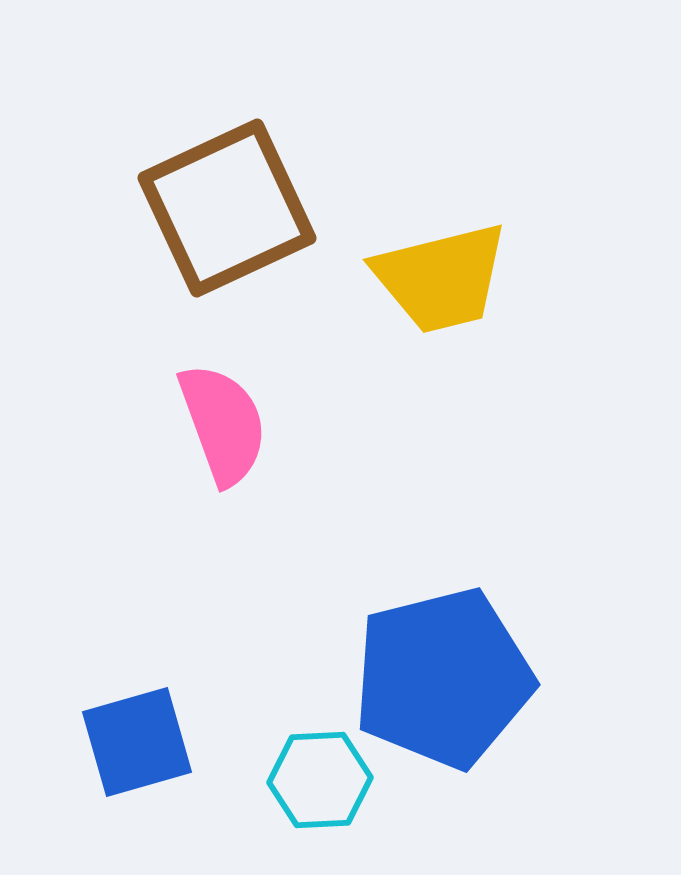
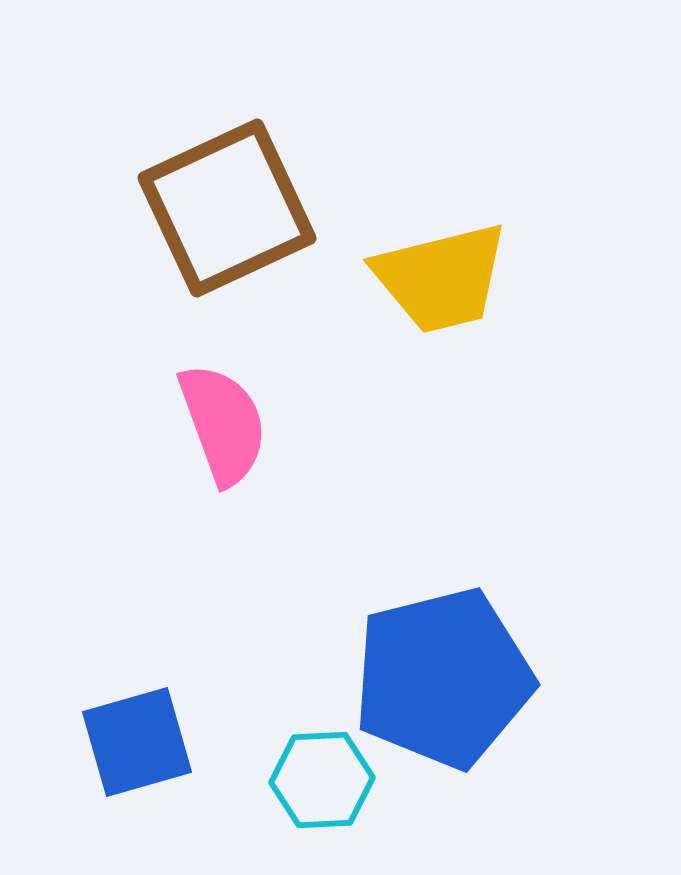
cyan hexagon: moved 2 px right
